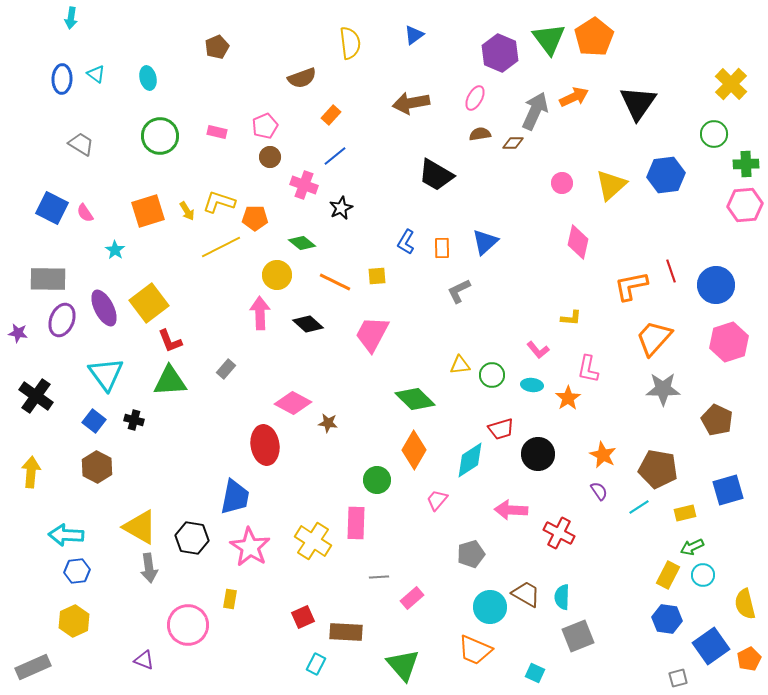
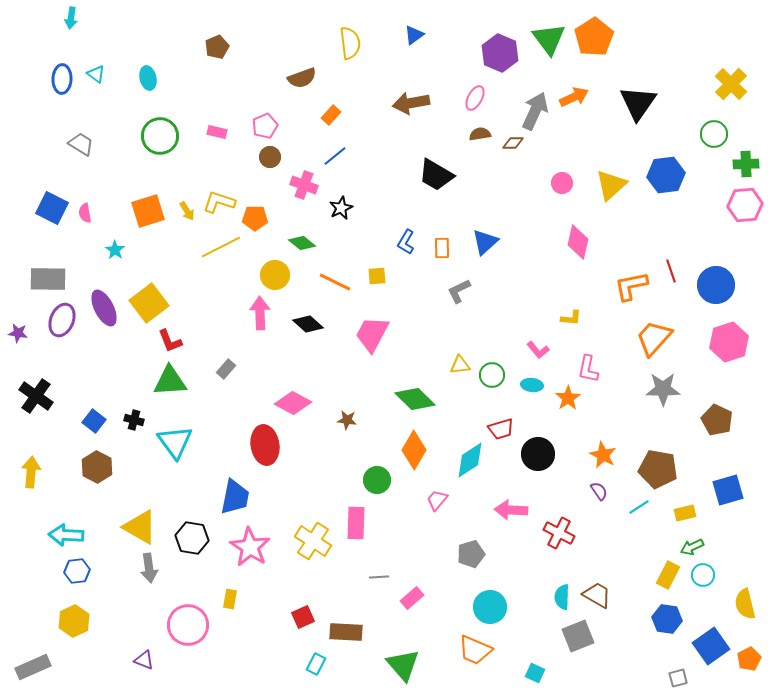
pink semicircle at (85, 213): rotated 24 degrees clockwise
yellow circle at (277, 275): moved 2 px left
cyan triangle at (106, 374): moved 69 px right, 68 px down
brown star at (328, 423): moved 19 px right, 3 px up
brown trapezoid at (526, 594): moved 71 px right, 1 px down
